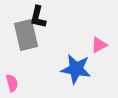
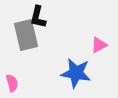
blue star: moved 4 px down
